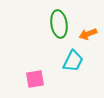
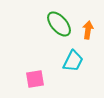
green ellipse: rotated 32 degrees counterclockwise
orange arrow: moved 4 px up; rotated 120 degrees clockwise
